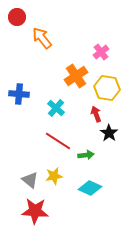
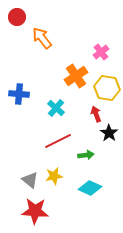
red line: rotated 60 degrees counterclockwise
